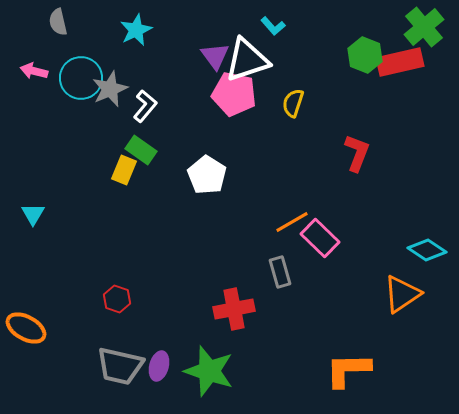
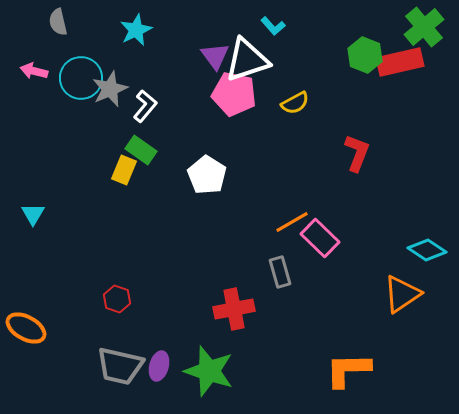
yellow semicircle: moved 2 px right; rotated 136 degrees counterclockwise
